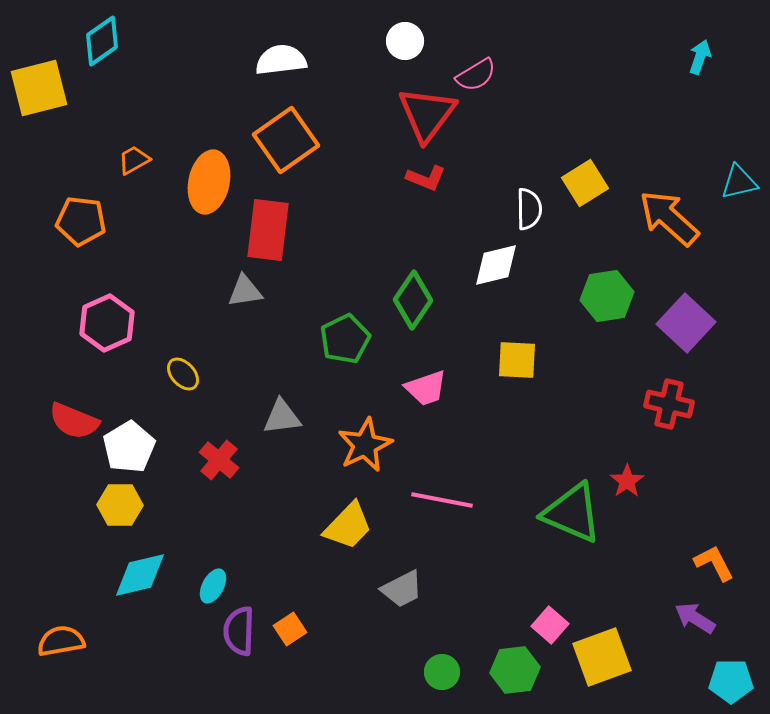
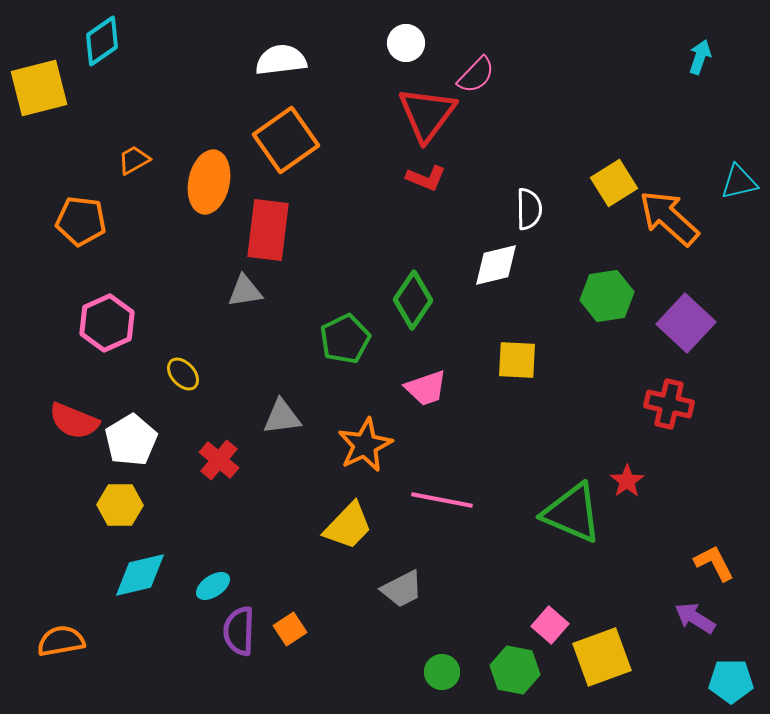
white circle at (405, 41): moved 1 px right, 2 px down
pink semicircle at (476, 75): rotated 15 degrees counterclockwise
yellow square at (585, 183): moved 29 px right
white pentagon at (129, 447): moved 2 px right, 7 px up
cyan ellipse at (213, 586): rotated 28 degrees clockwise
green hexagon at (515, 670): rotated 18 degrees clockwise
